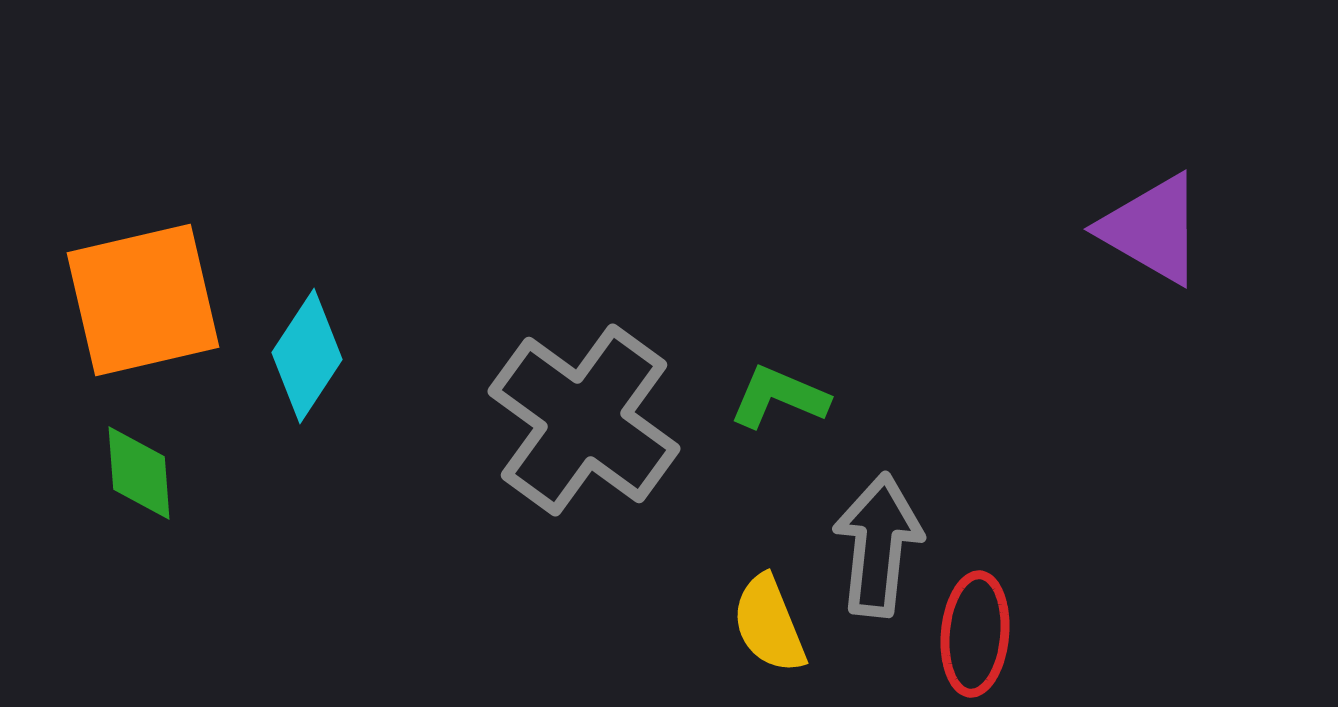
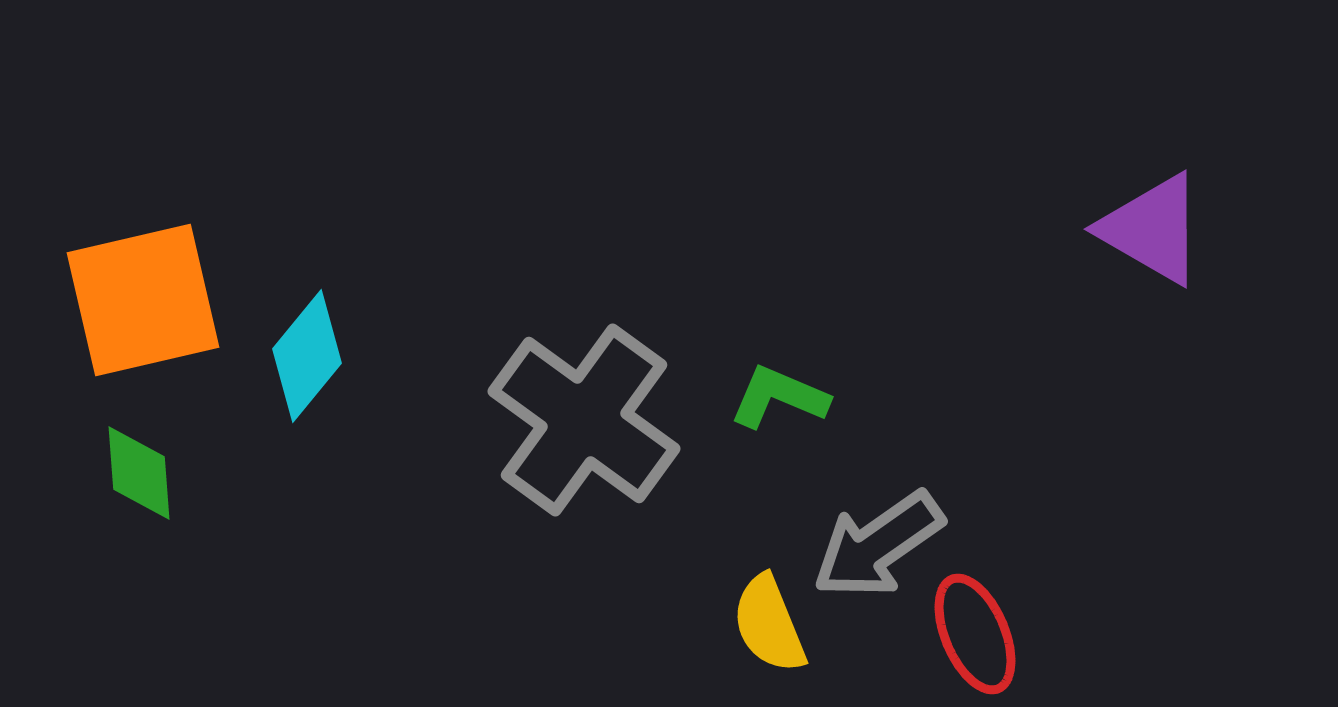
cyan diamond: rotated 6 degrees clockwise
gray arrow: rotated 131 degrees counterclockwise
red ellipse: rotated 28 degrees counterclockwise
